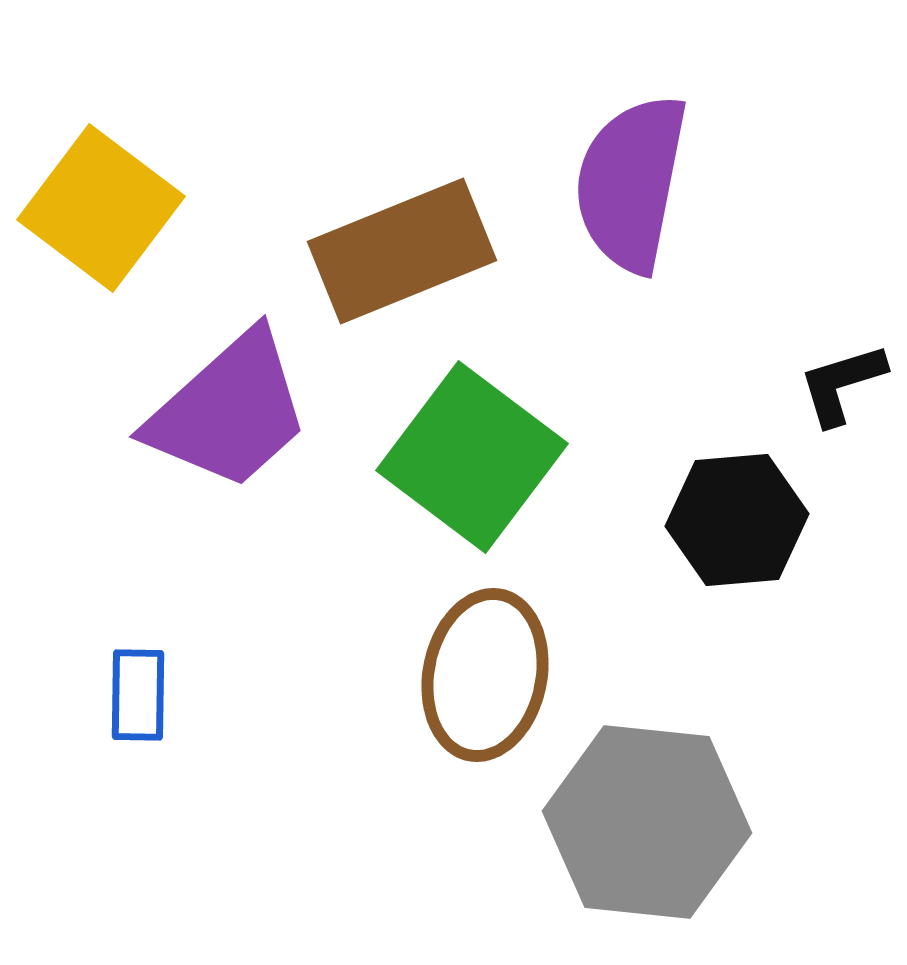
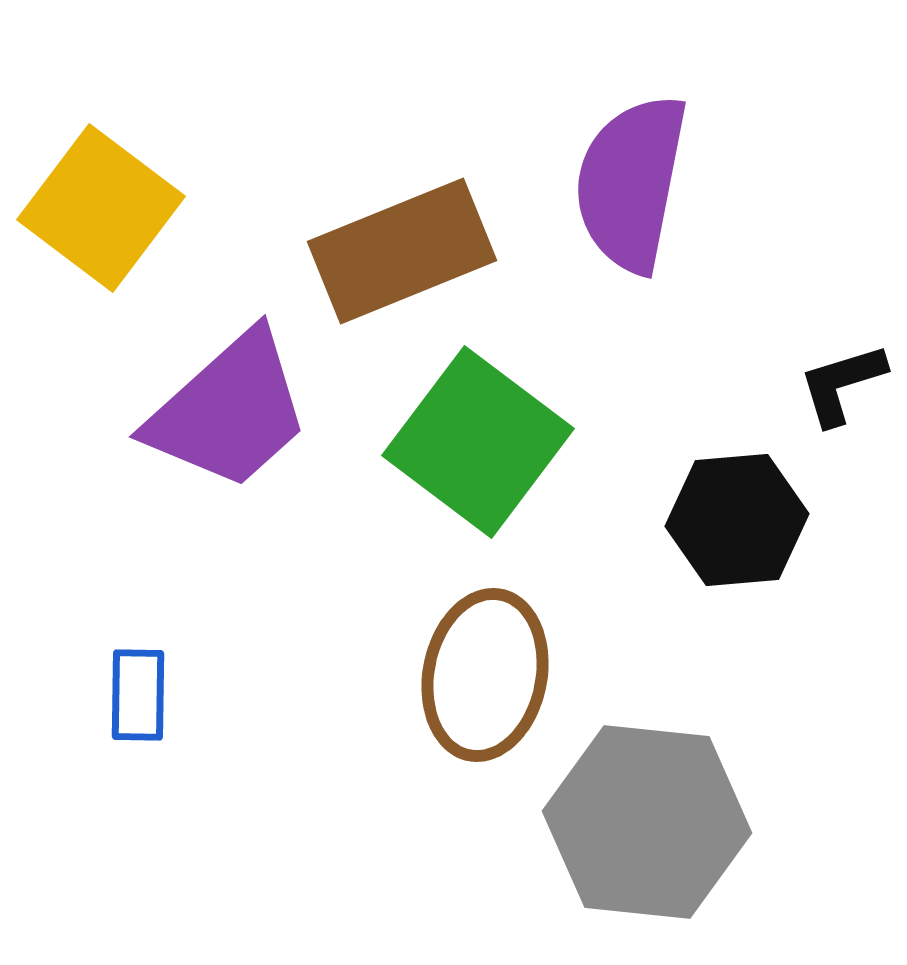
green square: moved 6 px right, 15 px up
